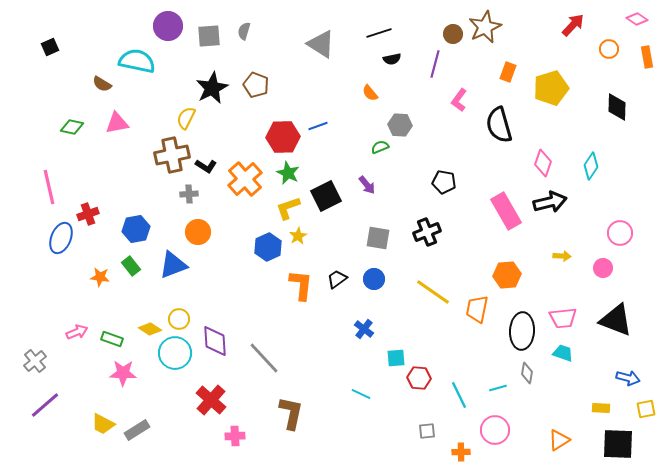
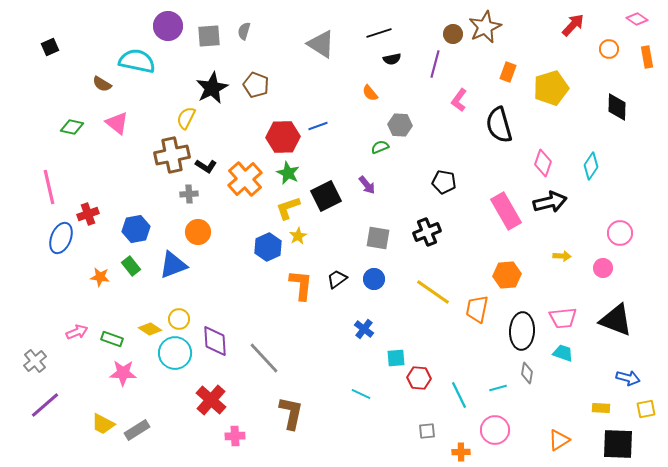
pink triangle at (117, 123): rotated 50 degrees clockwise
